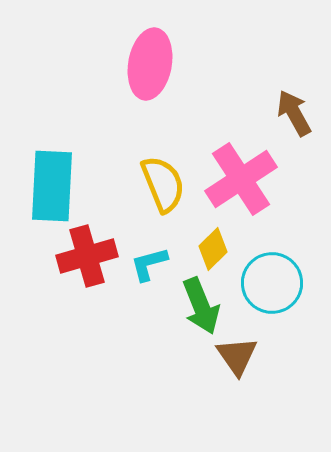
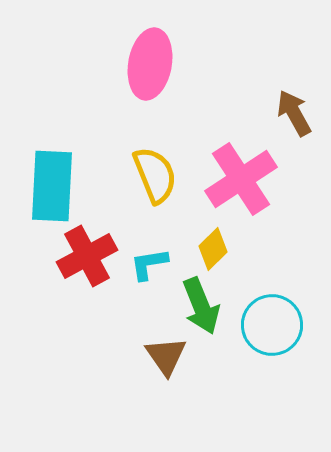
yellow semicircle: moved 8 px left, 9 px up
red cross: rotated 12 degrees counterclockwise
cyan L-shape: rotated 6 degrees clockwise
cyan circle: moved 42 px down
brown triangle: moved 71 px left
